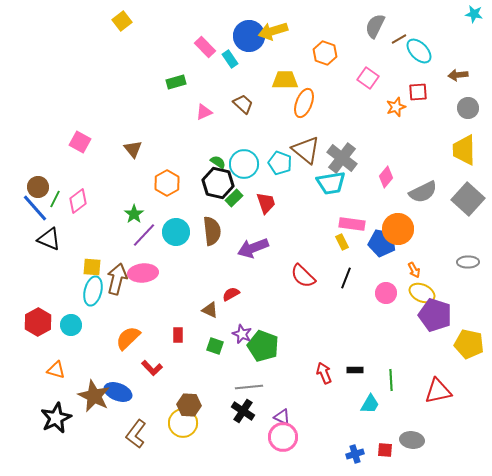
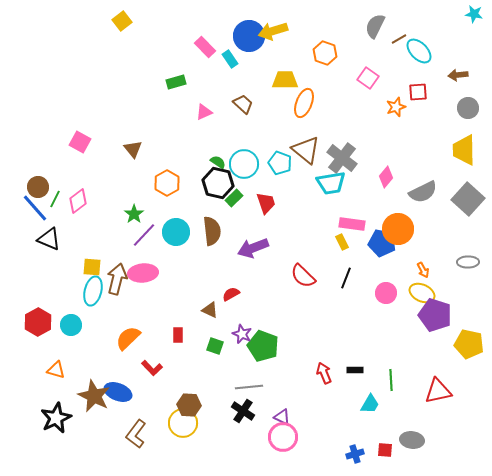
orange arrow at (414, 270): moved 9 px right
